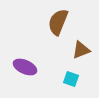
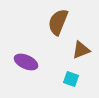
purple ellipse: moved 1 px right, 5 px up
